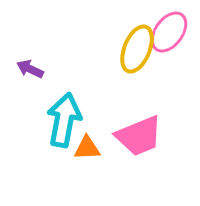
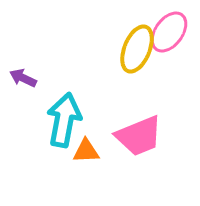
purple arrow: moved 7 px left, 9 px down
orange triangle: moved 1 px left, 3 px down
